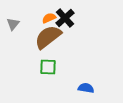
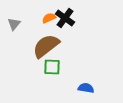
black cross: rotated 12 degrees counterclockwise
gray triangle: moved 1 px right
brown semicircle: moved 2 px left, 9 px down
green square: moved 4 px right
